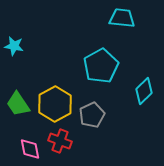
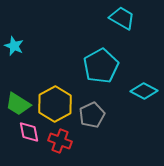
cyan trapezoid: rotated 24 degrees clockwise
cyan star: rotated 12 degrees clockwise
cyan diamond: rotated 72 degrees clockwise
green trapezoid: rotated 24 degrees counterclockwise
pink diamond: moved 1 px left, 17 px up
